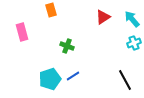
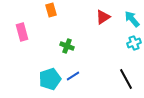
black line: moved 1 px right, 1 px up
